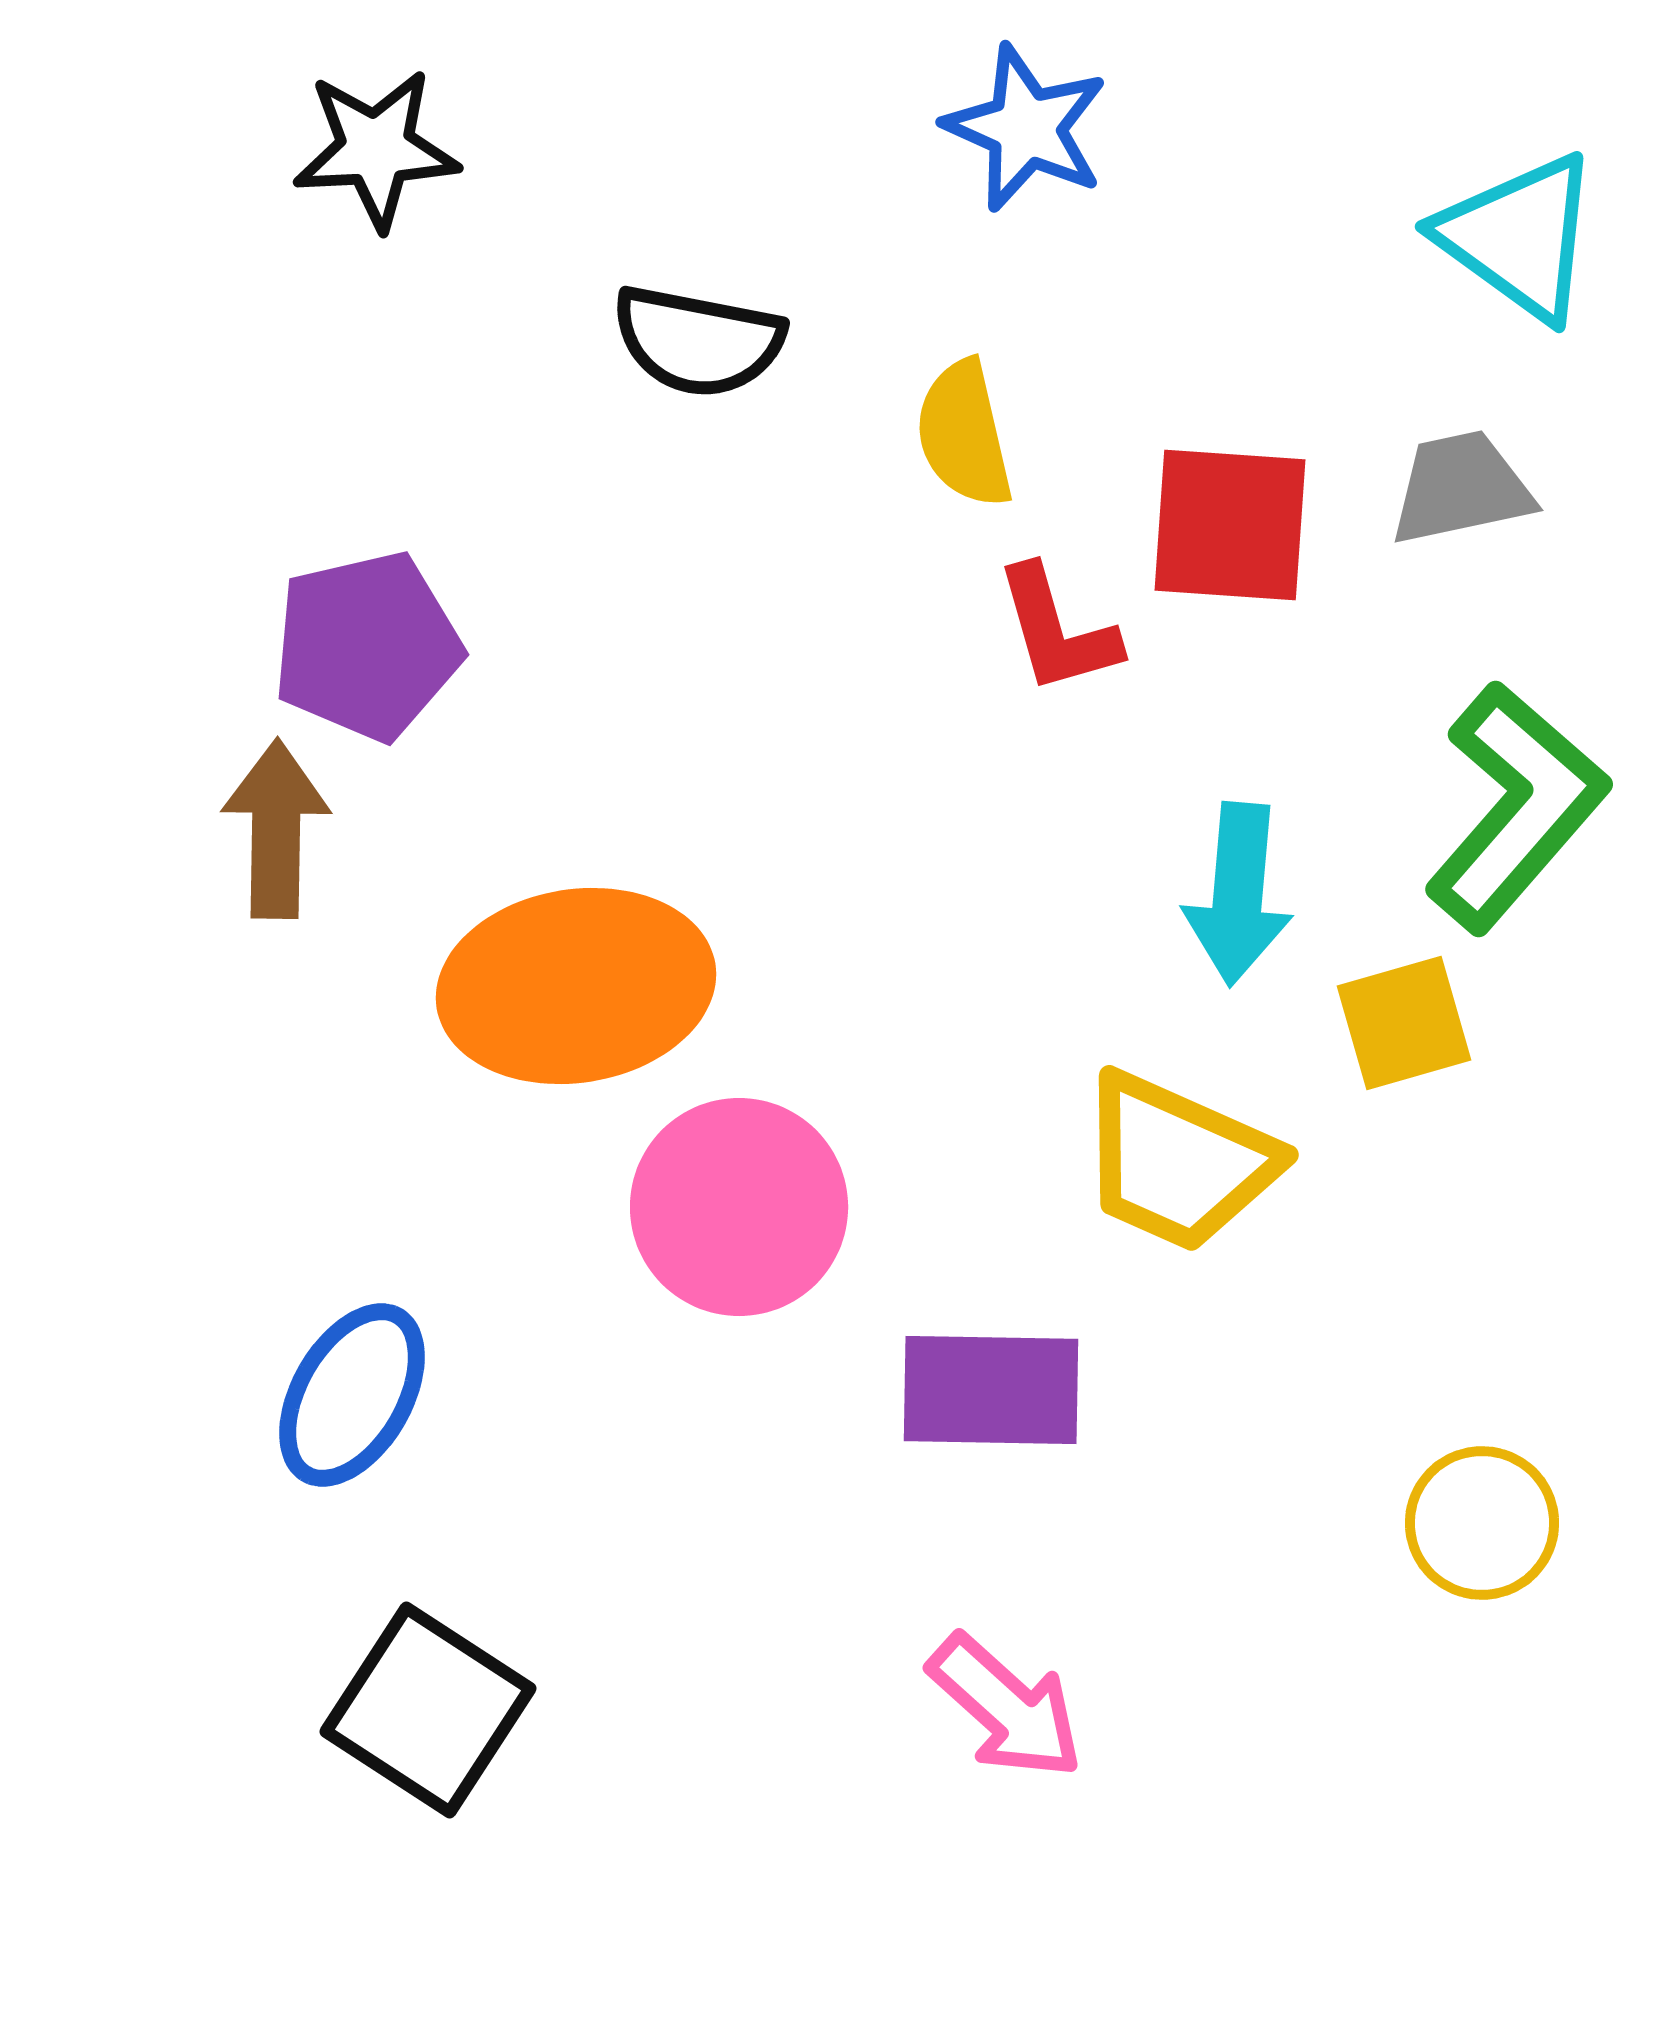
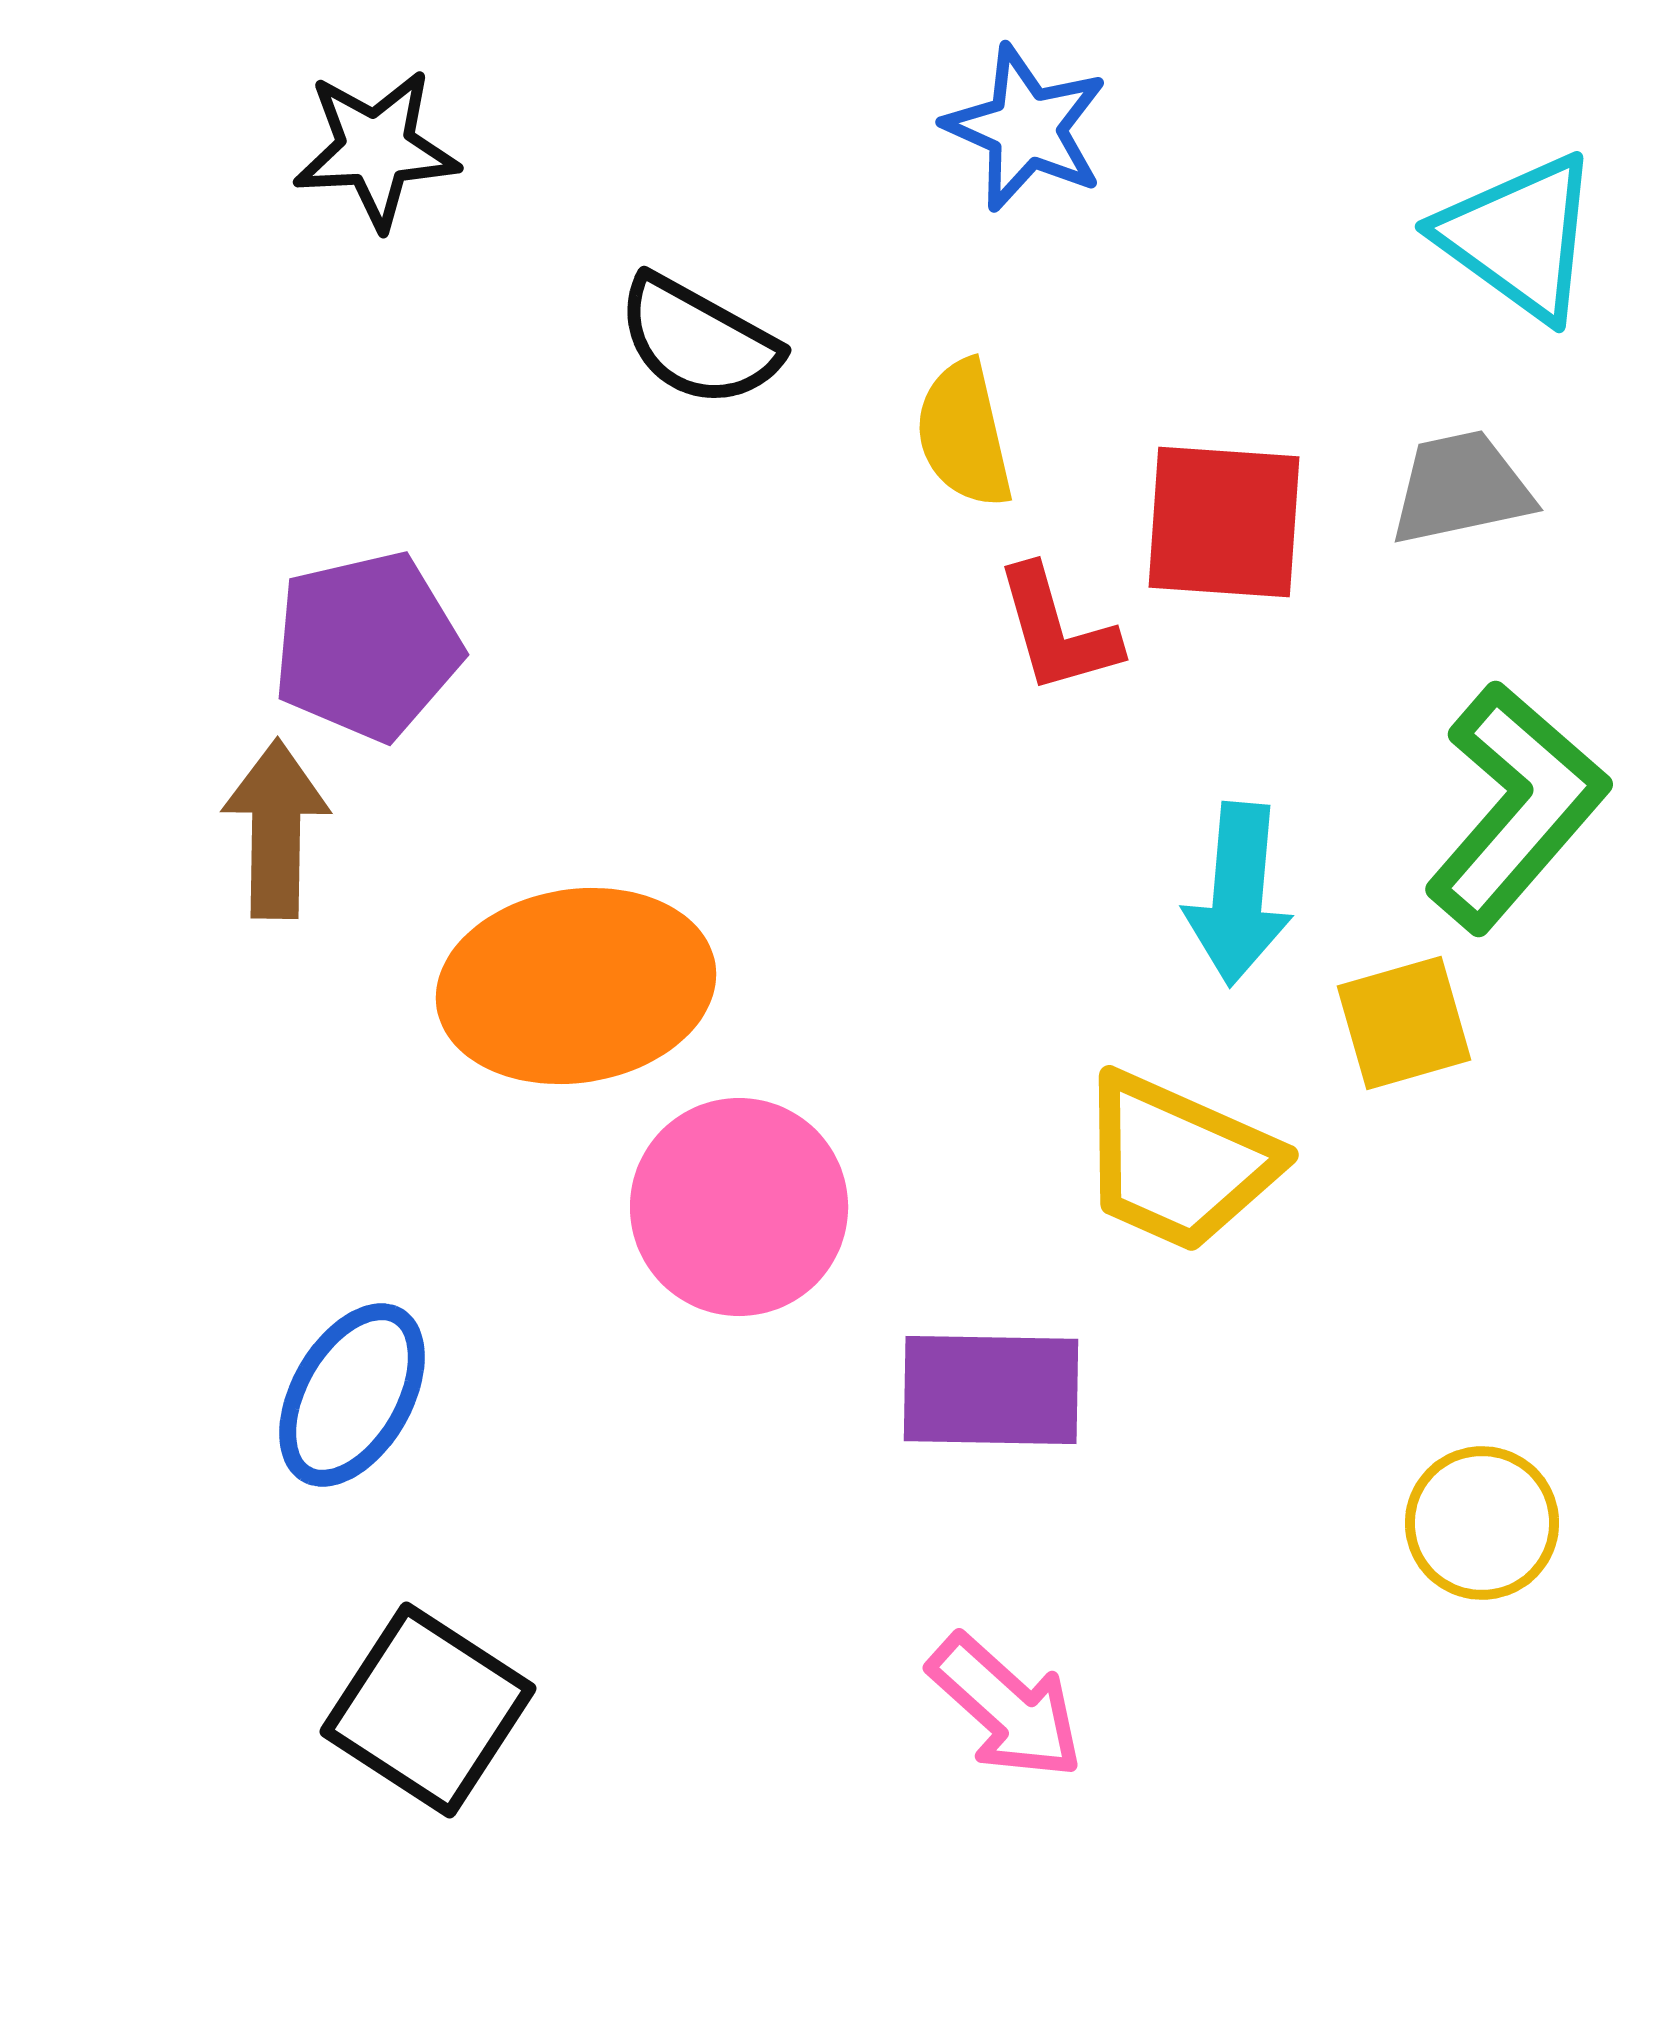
black semicircle: rotated 18 degrees clockwise
red square: moved 6 px left, 3 px up
